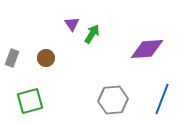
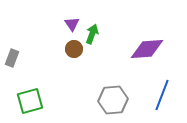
green arrow: rotated 12 degrees counterclockwise
brown circle: moved 28 px right, 9 px up
blue line: moved 4 px up
